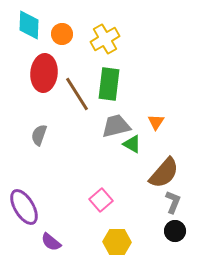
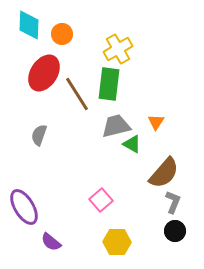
yellow cross: moved 13 px right, 10 px down
red ellipse: rotated 27 degrees clockwise
